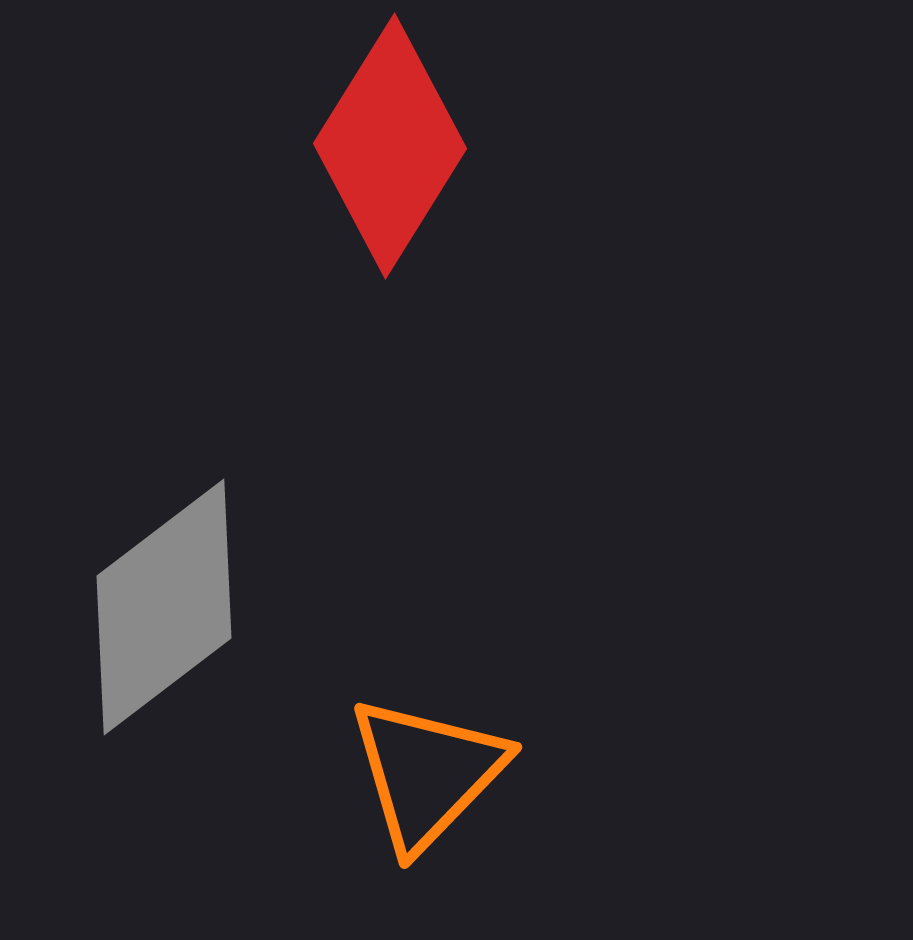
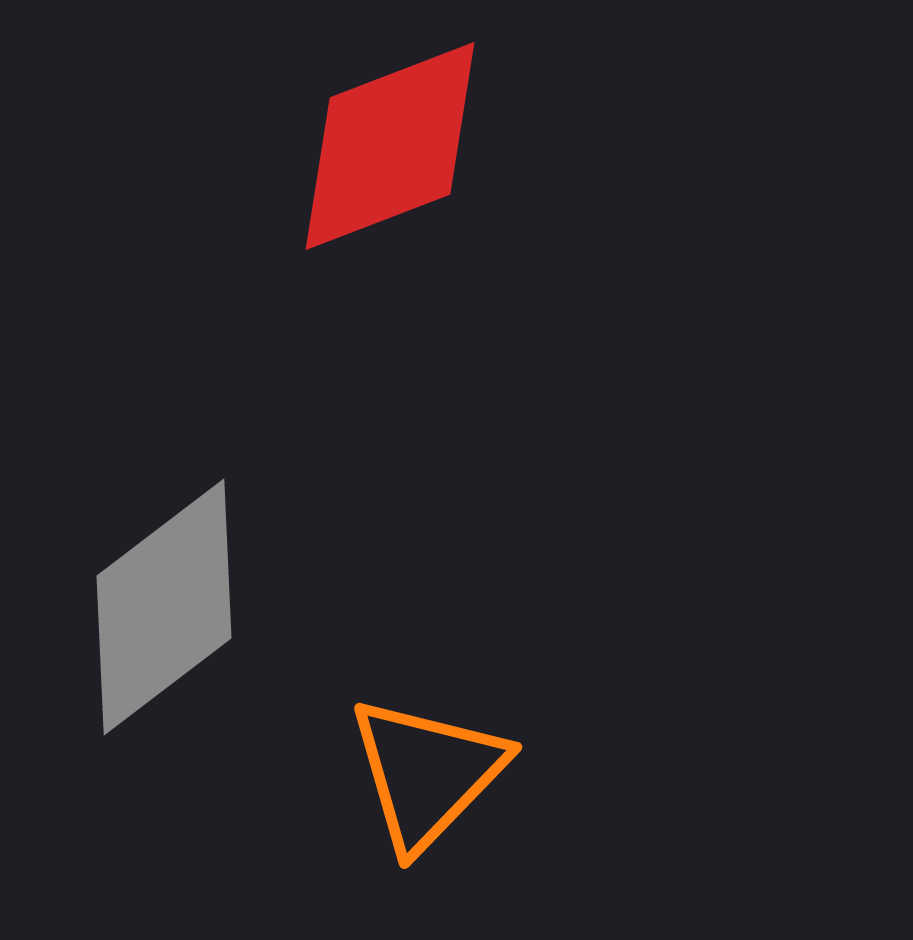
red diamond: rotated 37 degrees clockwise
